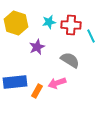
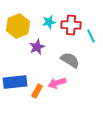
yellow hexagon: moved 2 px right, 3 px down; rotated 20 degrees clockwise
